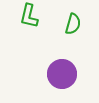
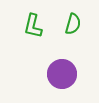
green L-shape: moved 4 px right, 10 px down
